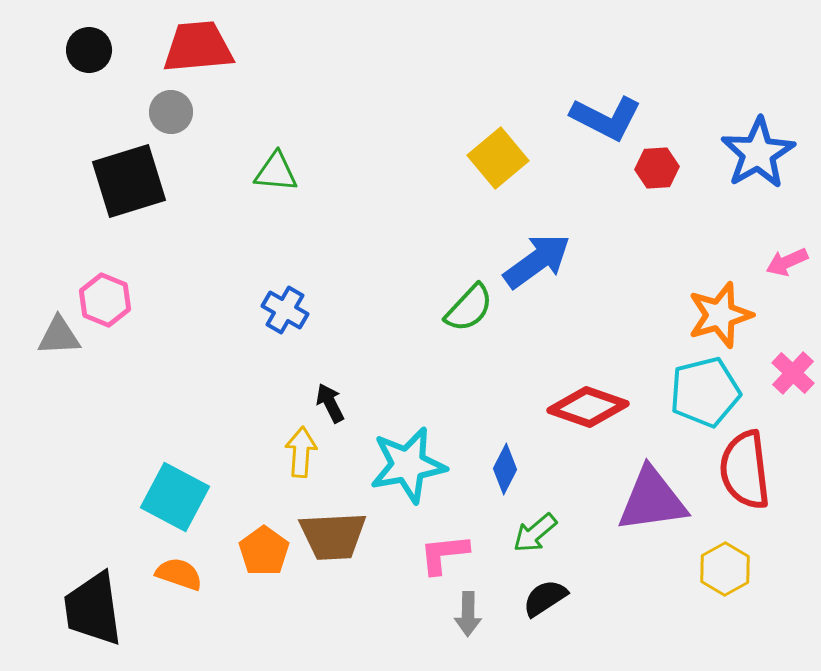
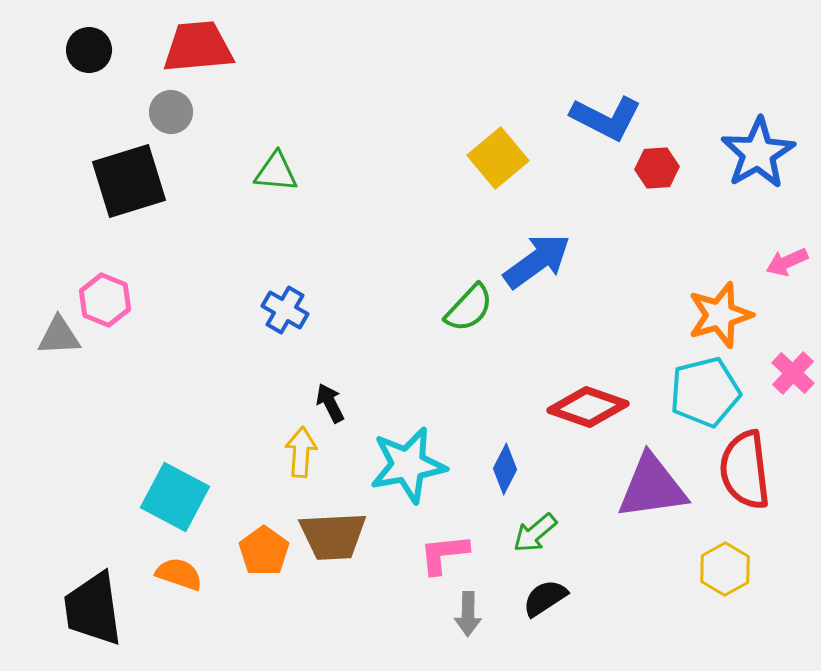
purple triangle: moved 13 px up
